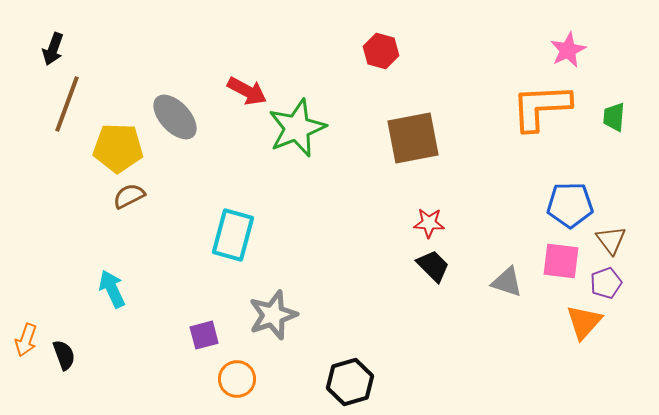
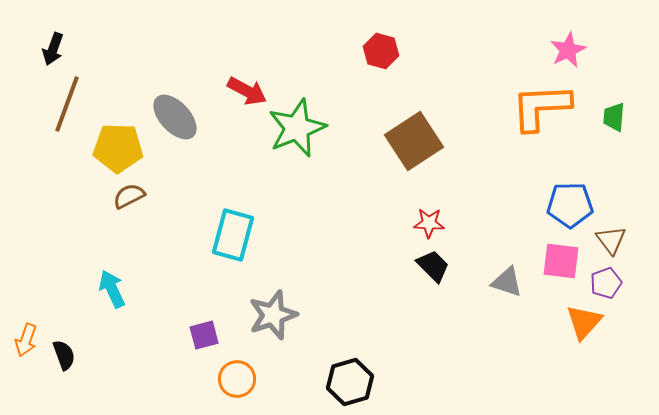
brown square: moved 1 px right, 3 px down; rotated 22 degrees counterclockwise
